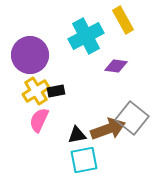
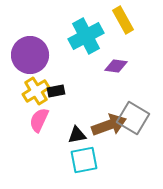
gray square: moved 1 px right; rotated 8 degrees counterclockwise
brown arrow: moved 1 px right, 4 px up
